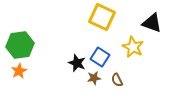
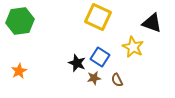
yellow square: moved 4 px left
green hexagon: moved 24 px up
